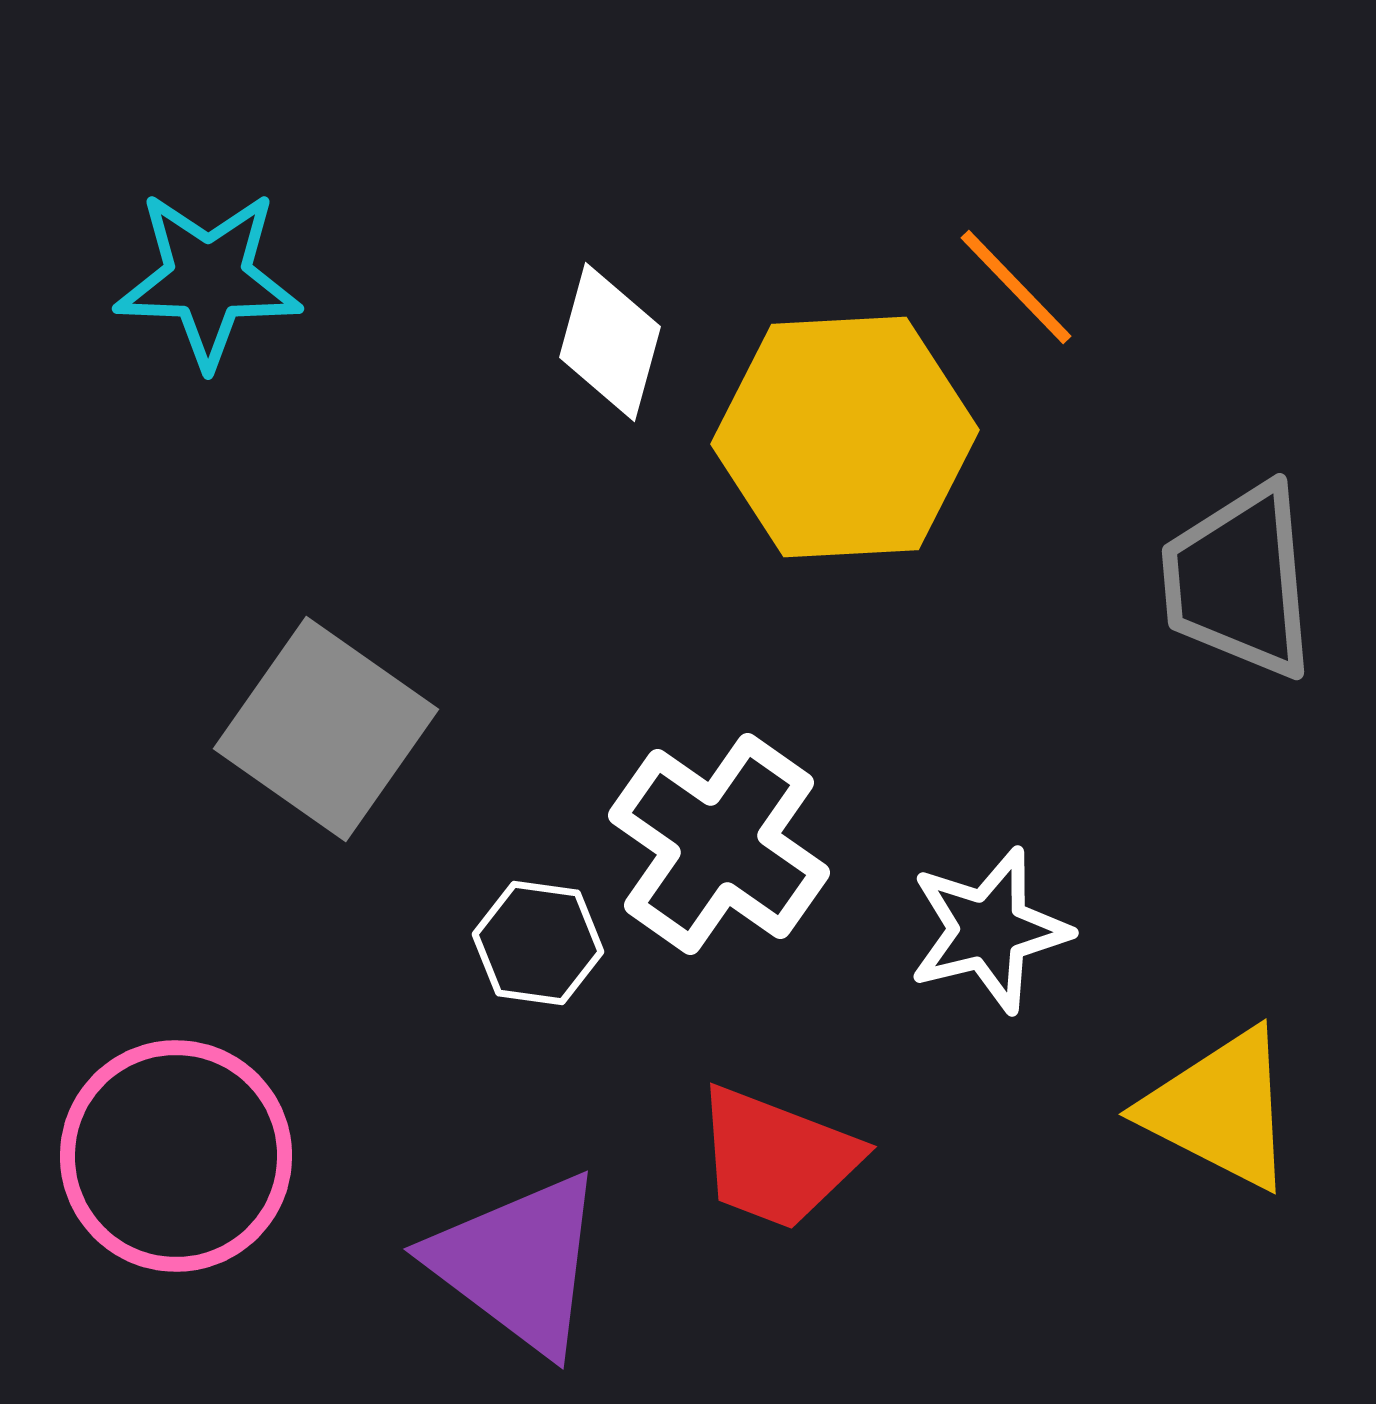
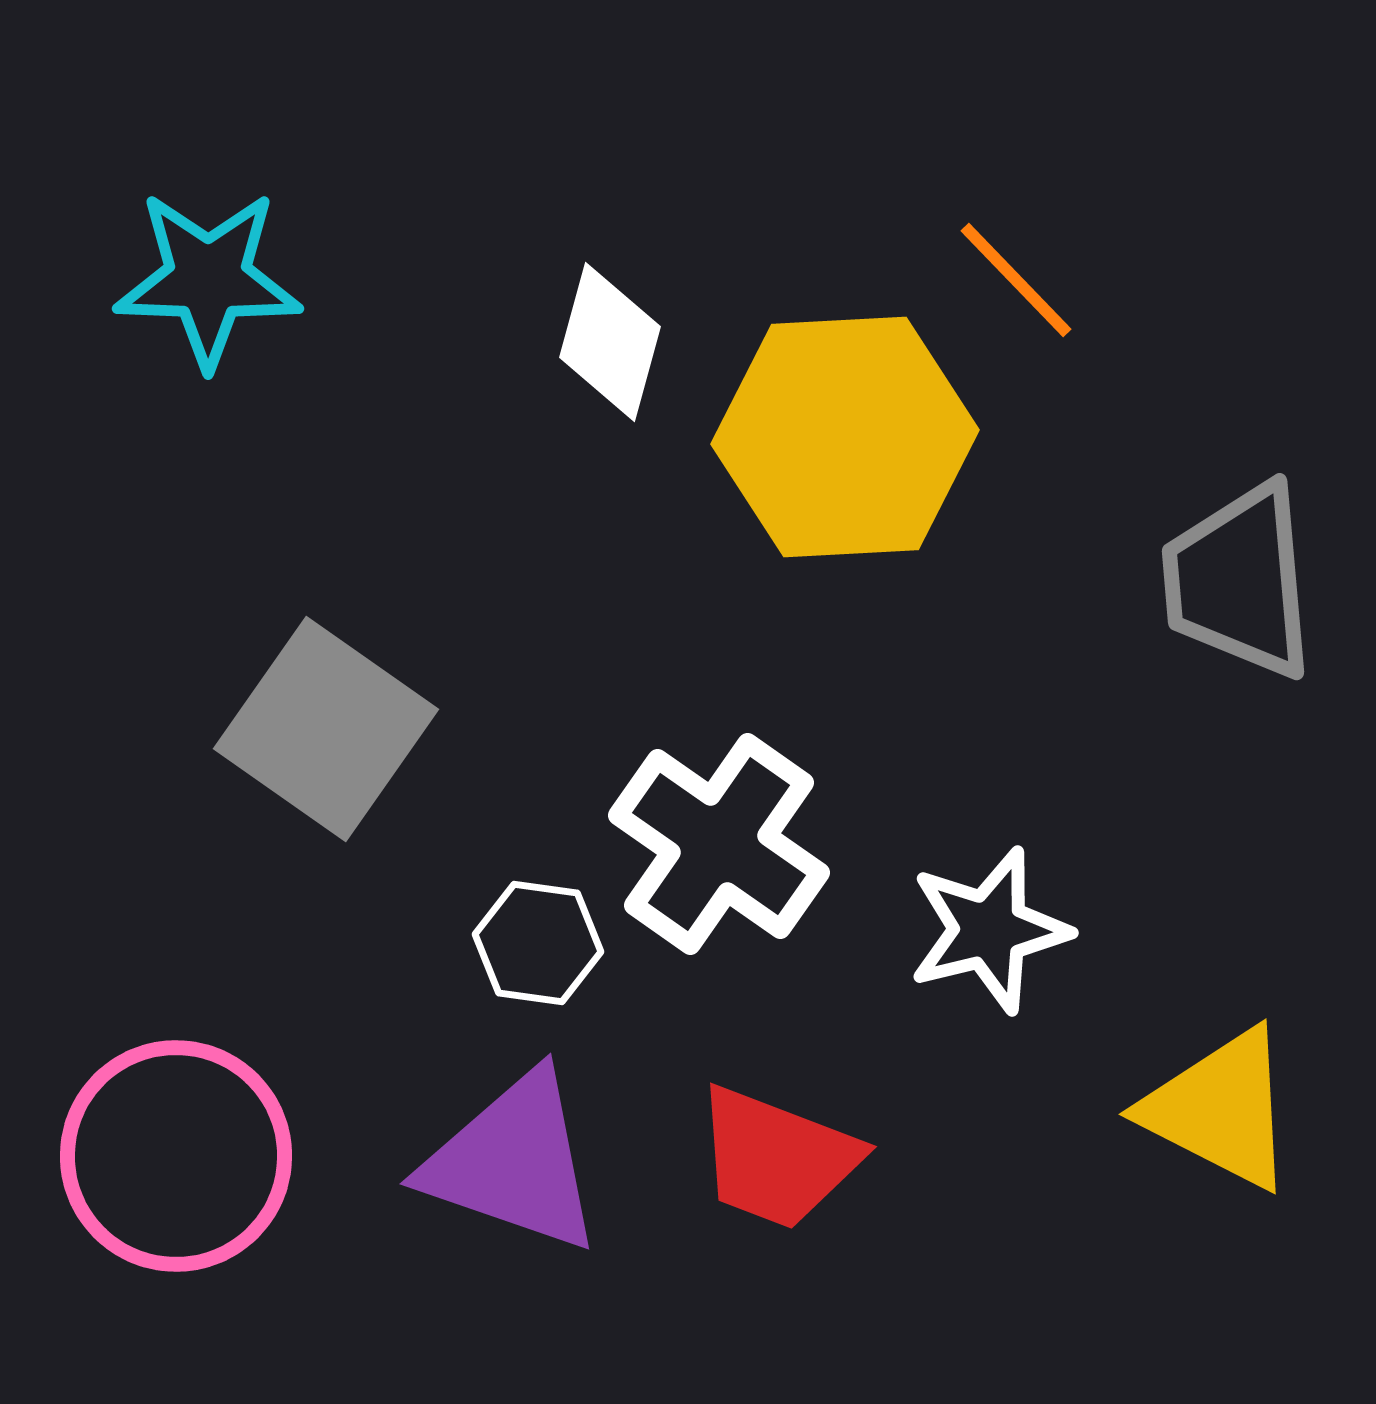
orange line: moved 7 px up
purple triangle: moved 5 px left, 101 px up; rotated 18 degrees counterclockwise
